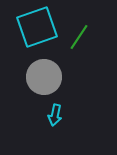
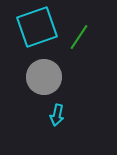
cyan arrow: moved 2 px right
